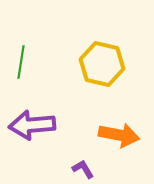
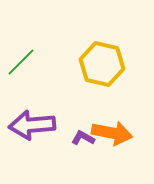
green line: rotated 36 degrees clockwise
orange arrow: moved 7 px left, 2 px up
purple L-shape: moved 31 px up; rotated 30 degrees counterclockwise
